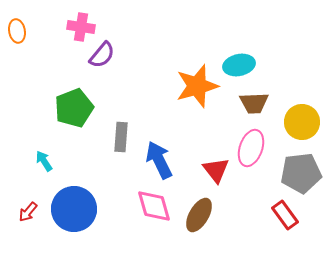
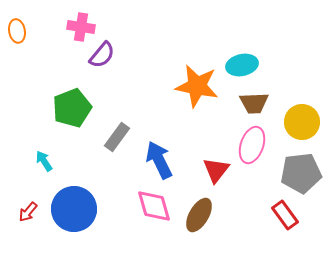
cyan ellipse: moved 3 px right
orange star: rotated 27 degrees clockwise
green pentagon: moved 2 px left
gray rectangle: moved 4 px left; rotated 32 degrees clockwise
pink ellipse: moved 1 px right, 3 px up
red triangle: rotated 16 degrees clockwise
